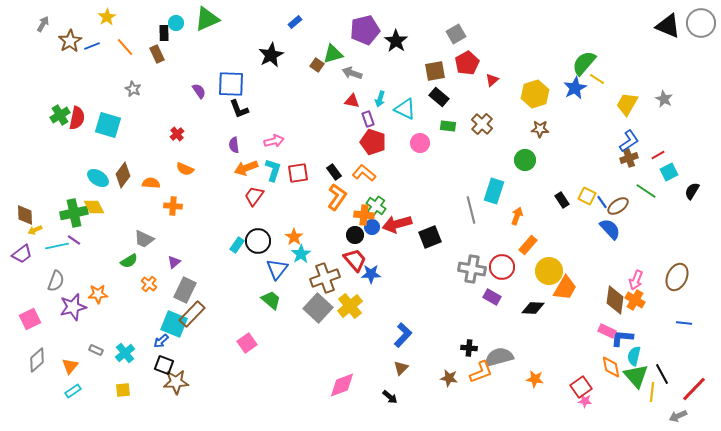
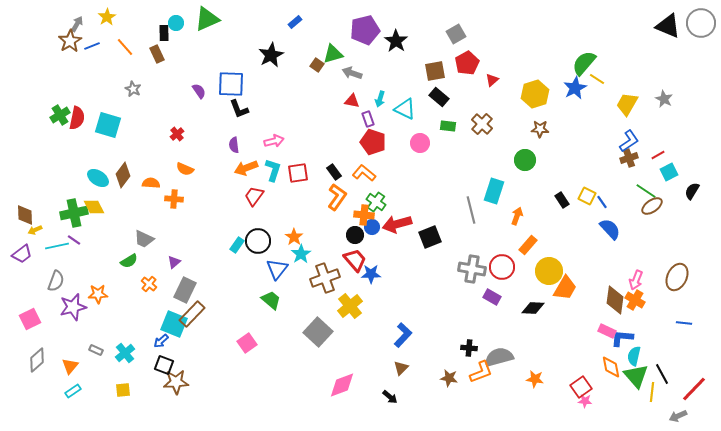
gray arrow at (43, 24): moved 34 px right
orange cross at (173, 206): moved 1 px right, 7 px up
green cross at (376, 206): moved 4 px up
brown ellipse at (618, 206): moved 34 px right
gray square at (318, 308): moved 24 px down
